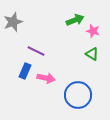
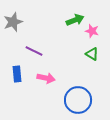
pink star: moved 1 px left
purple line: moved 2 px left
blue rectangle: moved 8 px left, 3 px down; rotated 28 degrees counterclockwise
blue circle: moved 5 px down
